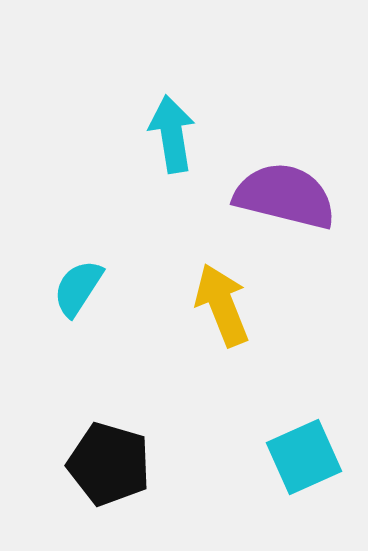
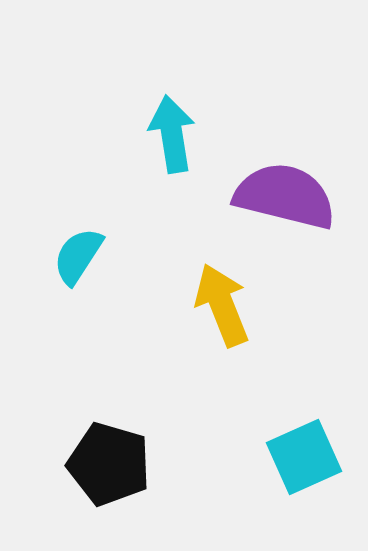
cyan semicircle: moved 32 px up
